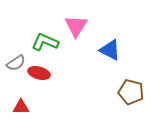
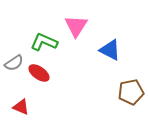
green L-shape: moved 1 px left
gray semicircle: moved 2 px left
red ellipse: rotated 20 degrees clockwise
brown pentagon: rotated 25 degrees counterclockwise
red triangle: rotated 24 degrees clockwise
